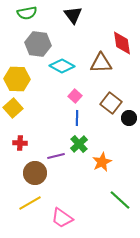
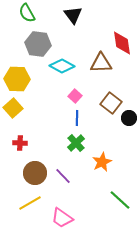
green semicircle: rotated 72 degrees clockwise
green cross: moved 3 px left, 1 px up
purple line: moved 7 px right, 20 px down; rotated 60 degrees clockwise
